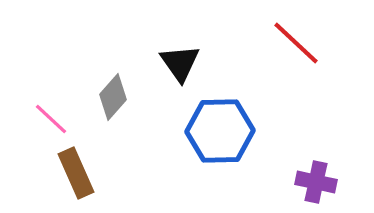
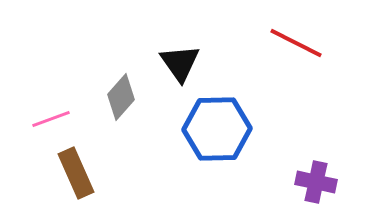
red line: rotated 16 degrees counterclockwise
gray diamond: moved 8 px right
pink line: rotated 63 degrees counterclockwise
blue hexagon: moved 3 px left, 2 px up
